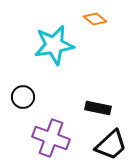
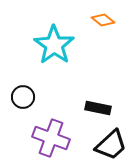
orange diamond: moved 8 px right, 1 px down
cyan star: rotated 27 degrees counterclockwise
